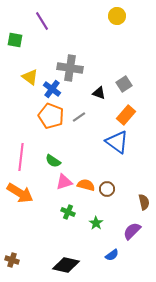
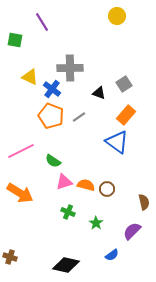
purple line: moved 1 px down
gray cross: rotated 10 degrees counterclockwise
yellow triangle: rotated 12 degrees counterclockwise
pink line: moved 6 px up; rotated 56 degrees clockwise
brown cross: moved 2 px left, 3 px up
